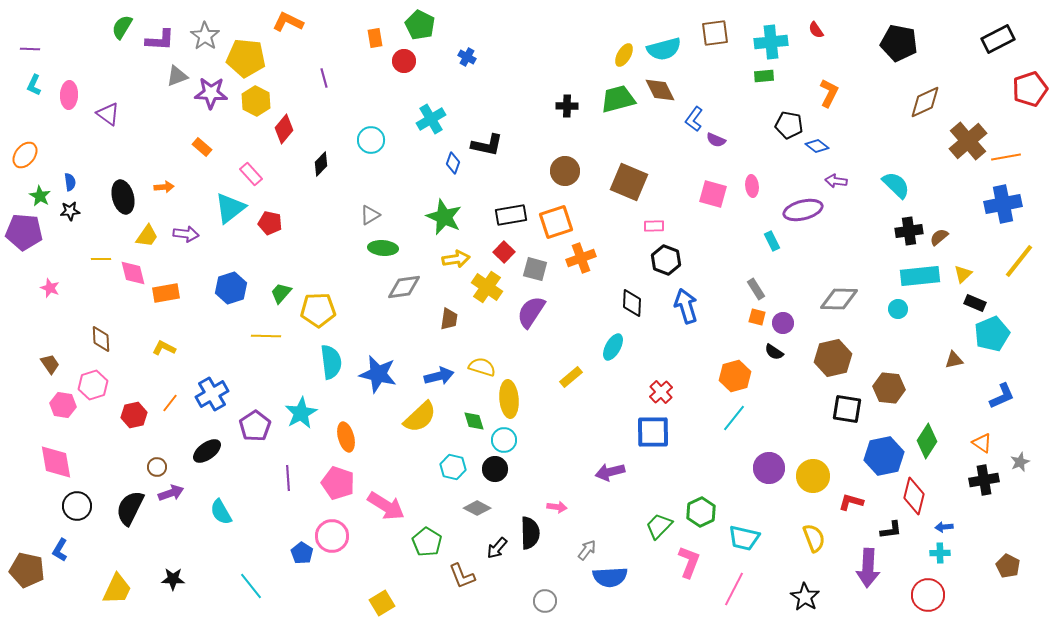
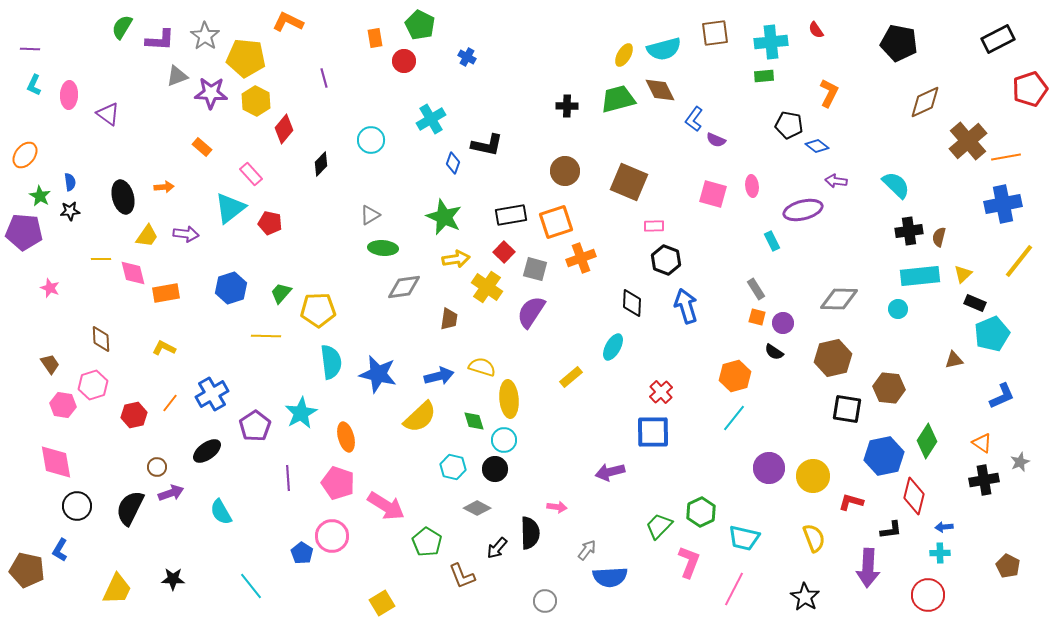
brown semicircle at (939, 237): rotated 36 degrees counterclockwise
